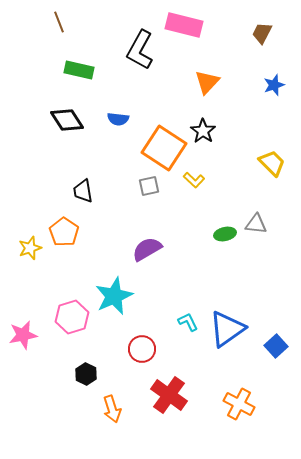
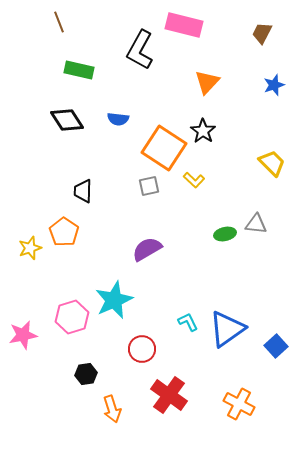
black trapezoid: rotated 10 degrees clockwise
cyan star: moved 4 px down
black hexagon: rotated 25 degrees clockwise
